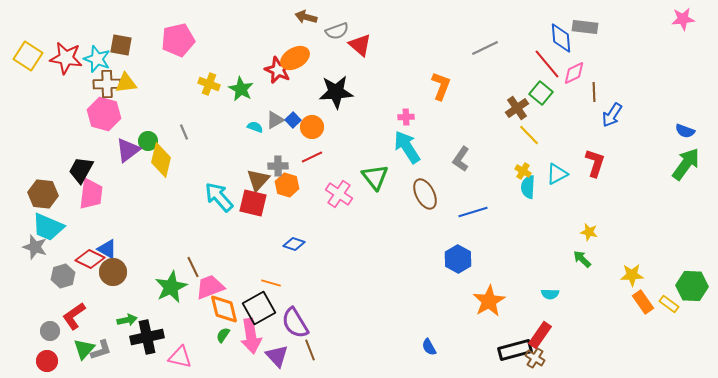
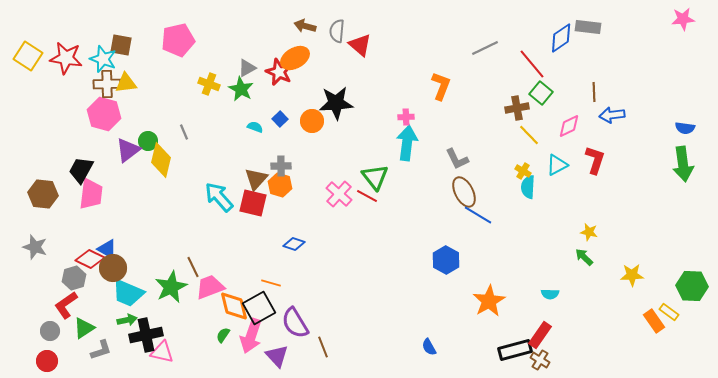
brown arrow at (306, 17): moved 1 px left, 9 px down
gray rectangle at (585, 27): moved 3 px right
gray semicircle at (337, 31): rotated 115 degrees clockwise
blue diamond at (561, 38): rotated 60 degrees clockwise
cyan star at (97, 59): moved 6 px right
red line at (547, 64): moved 15 px left
red star at (278, 70): moved 1 px right, 2 px down
pink diamond at (574, 73): moved 5 px left, 53 px down
black star at (336, 92): moved 11 px down
brown cross at (517, 108): rotated 25 degrees clockwise
blue arrow at (612, 115): rotated 50 degrees clockwise
gray triangle at (275, 120): moved 28 px left, 52 px up
blue square at (293, 120): moved 13 px left, 1 px up
orange circle at (312, 127): moved 6 px up
blue semicircle at (685, 131): moved 3 px up; rotated 12 degrees counterclockwise
cyan arrow at (407, 147): moved 4 px up; rotated 40 degrees clockwise
red line at (312, 157): moved 55 px right, 39 px down; rotated 55 degrees clockwise
gray L-shape at (461, 159): moved 4 px left; rotated 60 degrees counterclockwise
red L-shape at (595, 163): moved 3 px up
green arrow at (686, 164): moved 3 px left; rotated 136 degrees clockwise
gray cross at (278, 166): moved 3 px right
cyan triangle at (557, 174): moved 9 px up
brown triangle at (258, 180): moved 2 px left, 1 px up
orange hexagon at (287, 185): moved 7 px left
pink cross at (339, 194): rotated 8 degrees clockwise
brown ellipse at (425, 194): moved 39 px right, 2 px up
blue line at (473, 212): moved 5 px right, 3 px down; rotated 48 degrees clockwise
cyan trapezoid at (48, 227): moved 80 px right, 66 px down
blue hexagon at (458, 259): moved 12 px left, 1 px down
green arrow at (582, 259): moved 2 px right, 2 px up
brown circle at (113, 272): moved 4 px up
gray hexagon at (63, 276): moved 11 px right, 2 px down
orange rectangle at (643, 302): moved 11 px right, 19 px down
yellow rectangle at (669, 304): moved 8 px down
orange diamond at (224, 309): moved 10 px right, 3 px up
red L-shape at (74, 316): moved 8 px left, 11 px up
pink arrow at (251, 336): rotated 28 degrees clockwise
black cross at (147, 337): moved 1 px left, 2 px up
green triangle at (84, 349): moved 21 px up; rotated 15 degrees clockwise
brown line at (310, 350): moved 13 px right, 3 px up
pink triangle at (180, 357): moved 18 px left, 5 px up
brown cross at (535, 358): moved 5 px right, 2 px down
